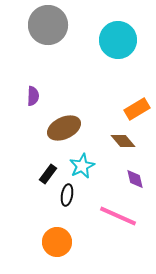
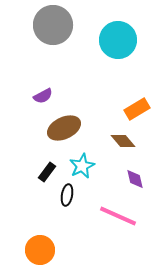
gray circle: moved 5 px right
purple semicircle: moved 10 px right; rotated 60 degrees clockwise
black rectangle: moved 1 px left, 2 px up
orange circle: moved 17 px left, 8 px down
